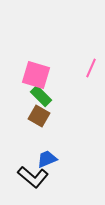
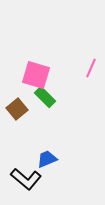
green rectangle: moved 4 px right, 1 px down
brown square: moved 22 px left, 7 px up; rotated 20 degrees clockwise
black L-shape: moved 7 px left, 2 px down
